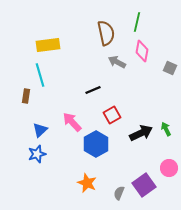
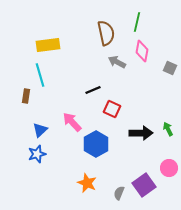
red square: moved 6 px up; rotated 36 degrees counterclockwise
green arrow: moved 2 px right
black arrow: rotated 25 degrees clockwise
